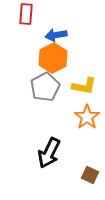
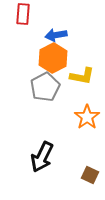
red rectangle: moved 3 px left
yellow L-shape: moved 2 px left, 10 px up
black arrow: moved 7 px left, 4 px down
